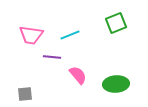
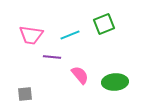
green square: moved 12 px left, 1 px down
pink semicircle: moved 2 px right
green ellipse: moved 1 px left, 2 px up
